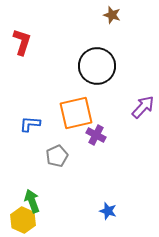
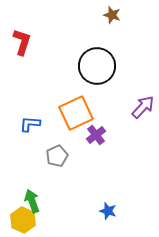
orange square: rotated 12 degrees counterclockwise
purple cross: rotated 24 degrees clockwise
